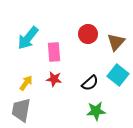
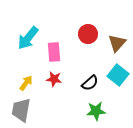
brown triangle: moved 1 px right, 1 px down
